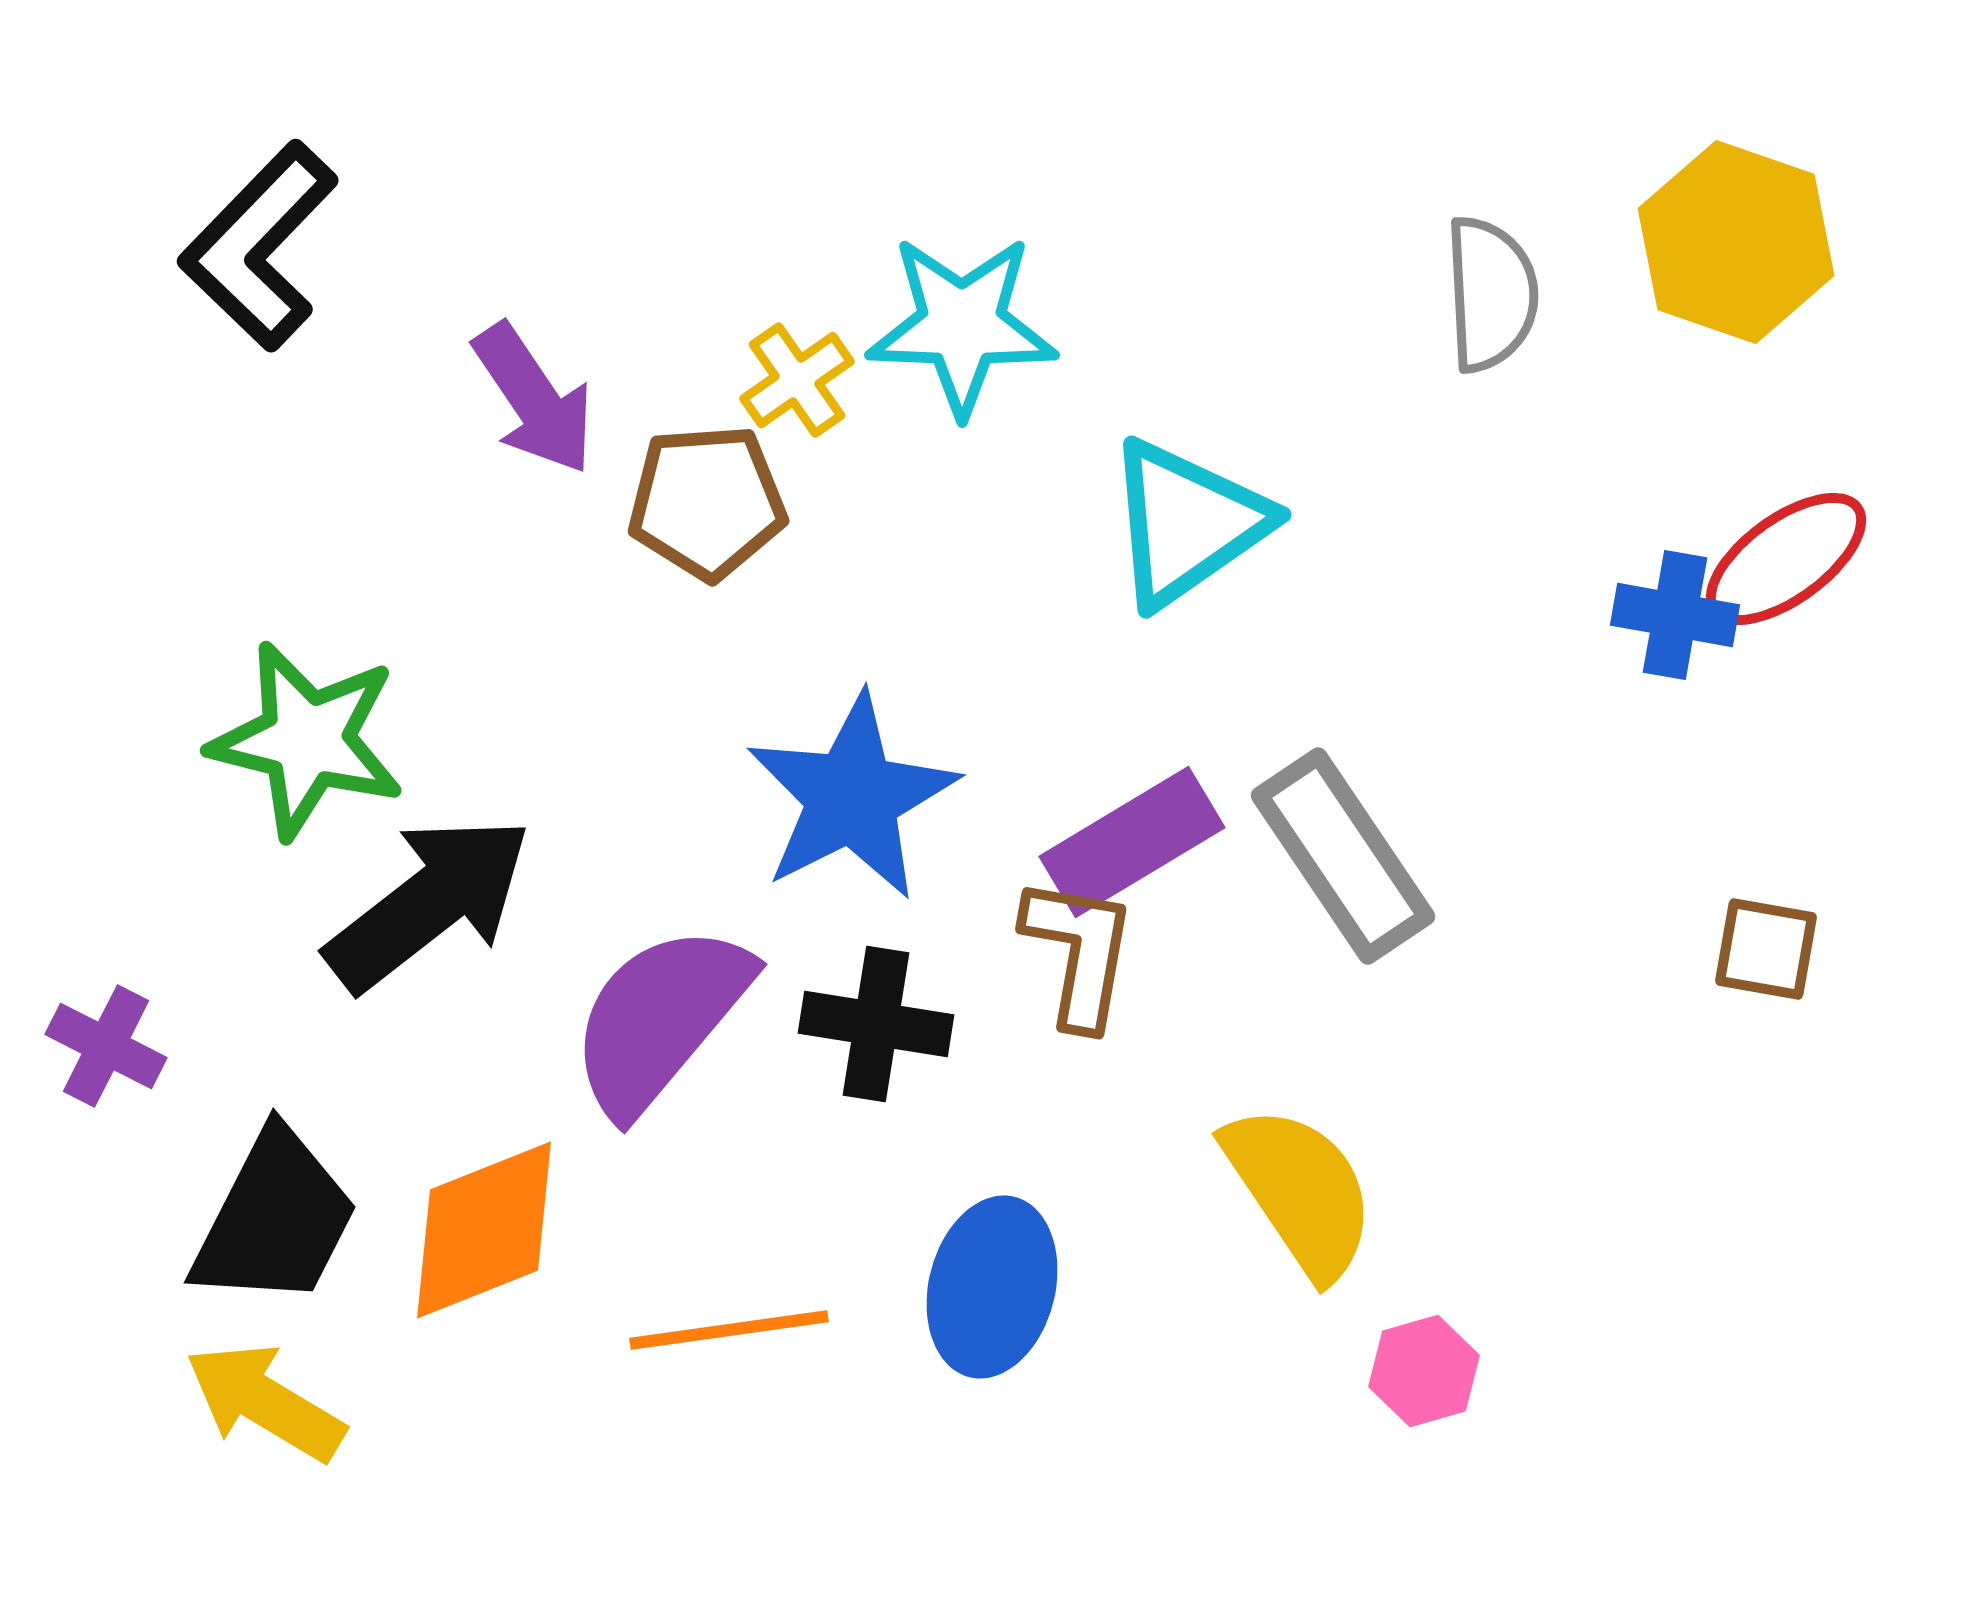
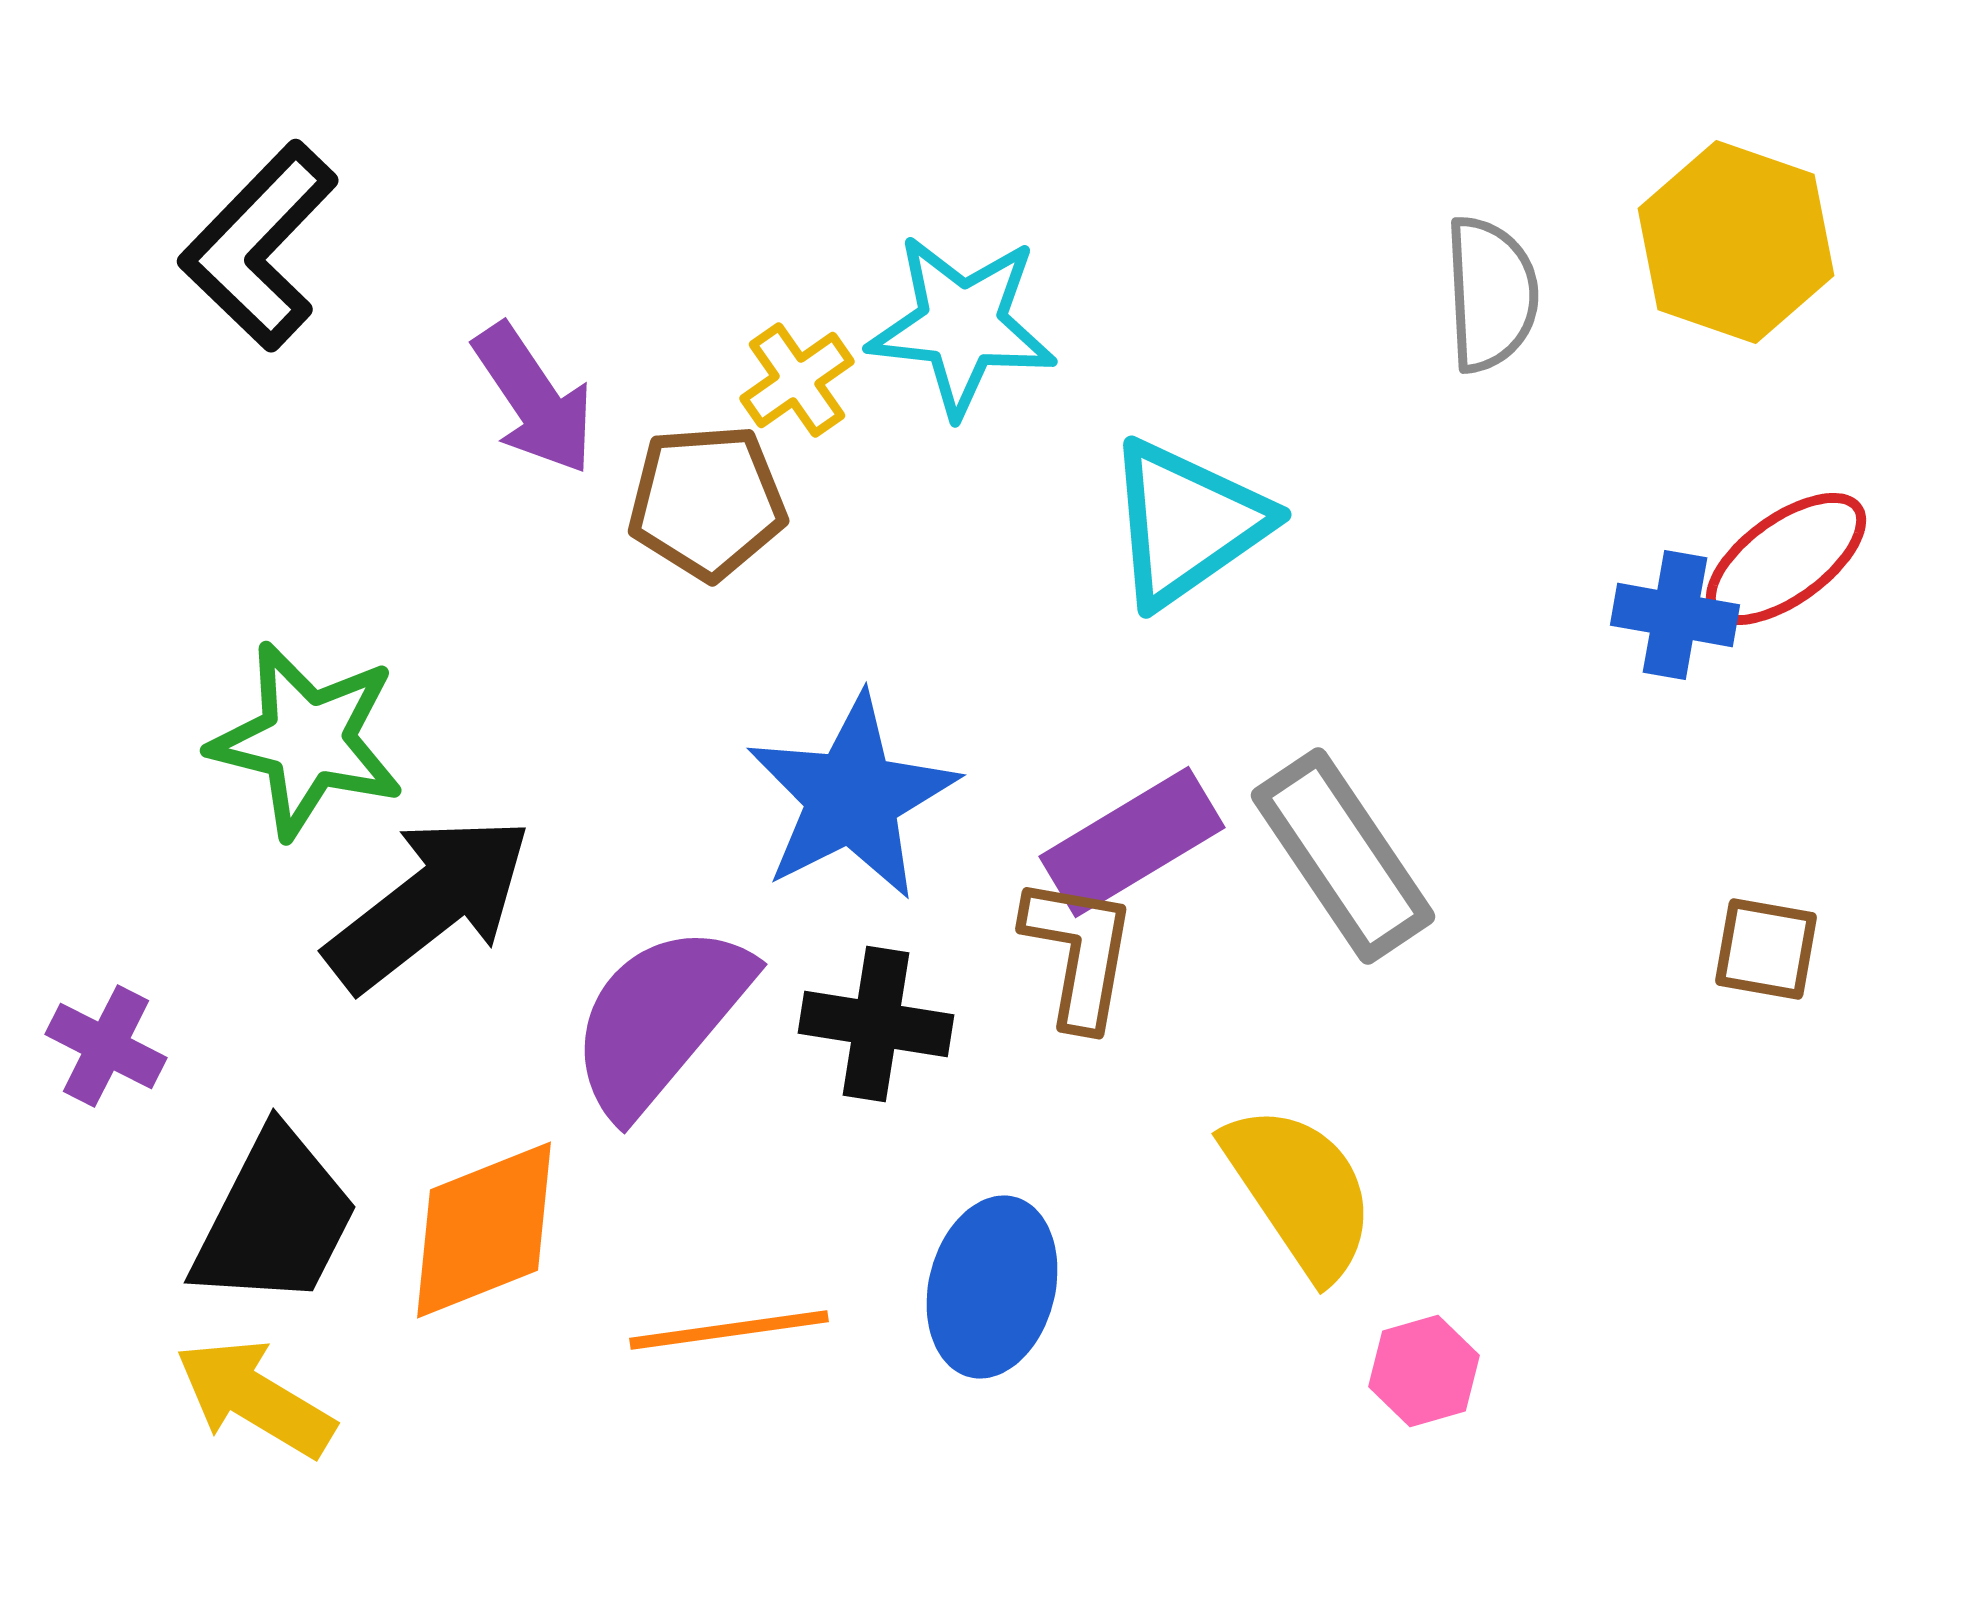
cyan star: rotated 4 degrees clockwise
yellow arrow: moved 10 px left, 4 px up
